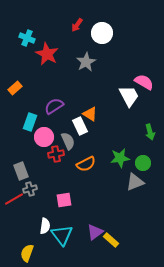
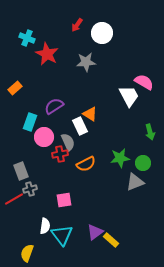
gray star: rotated 24 degrees clockwise
gray semicircle: moved 1 px down
red cross: moved 4 px right
